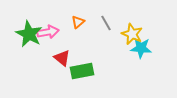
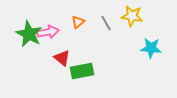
yellow star: moved 18 px up; rotated 15 degrees counterclockwise
cyan star: moved 10 px right
